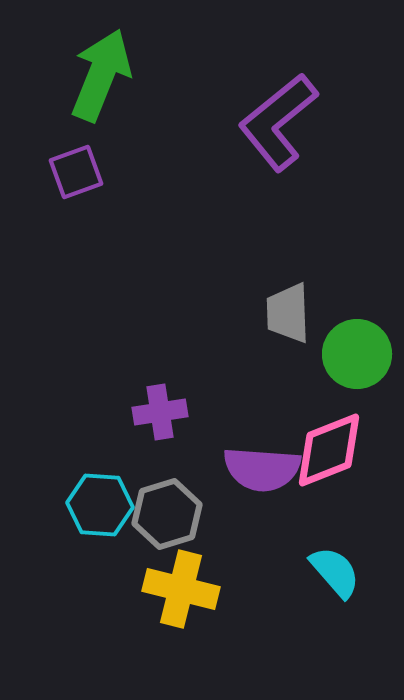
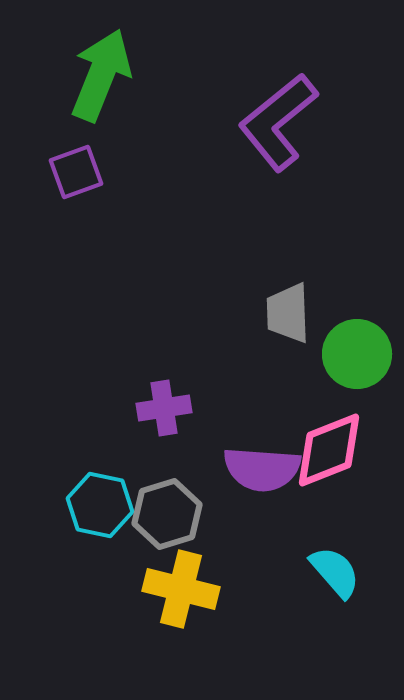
purple cross: moved 4 px right, 4 px up
cyan hexagon: rotated 8 degrees clockwise
